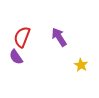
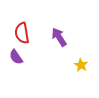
red semicircle: moved 4 px up; rotated 30 degrees counterclockwise
